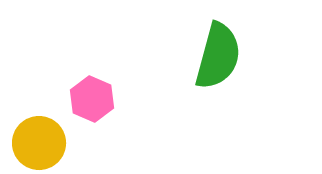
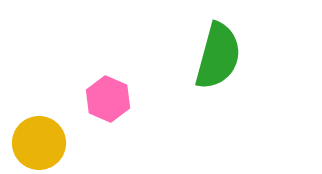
pink hexagon: moved 16 px right
